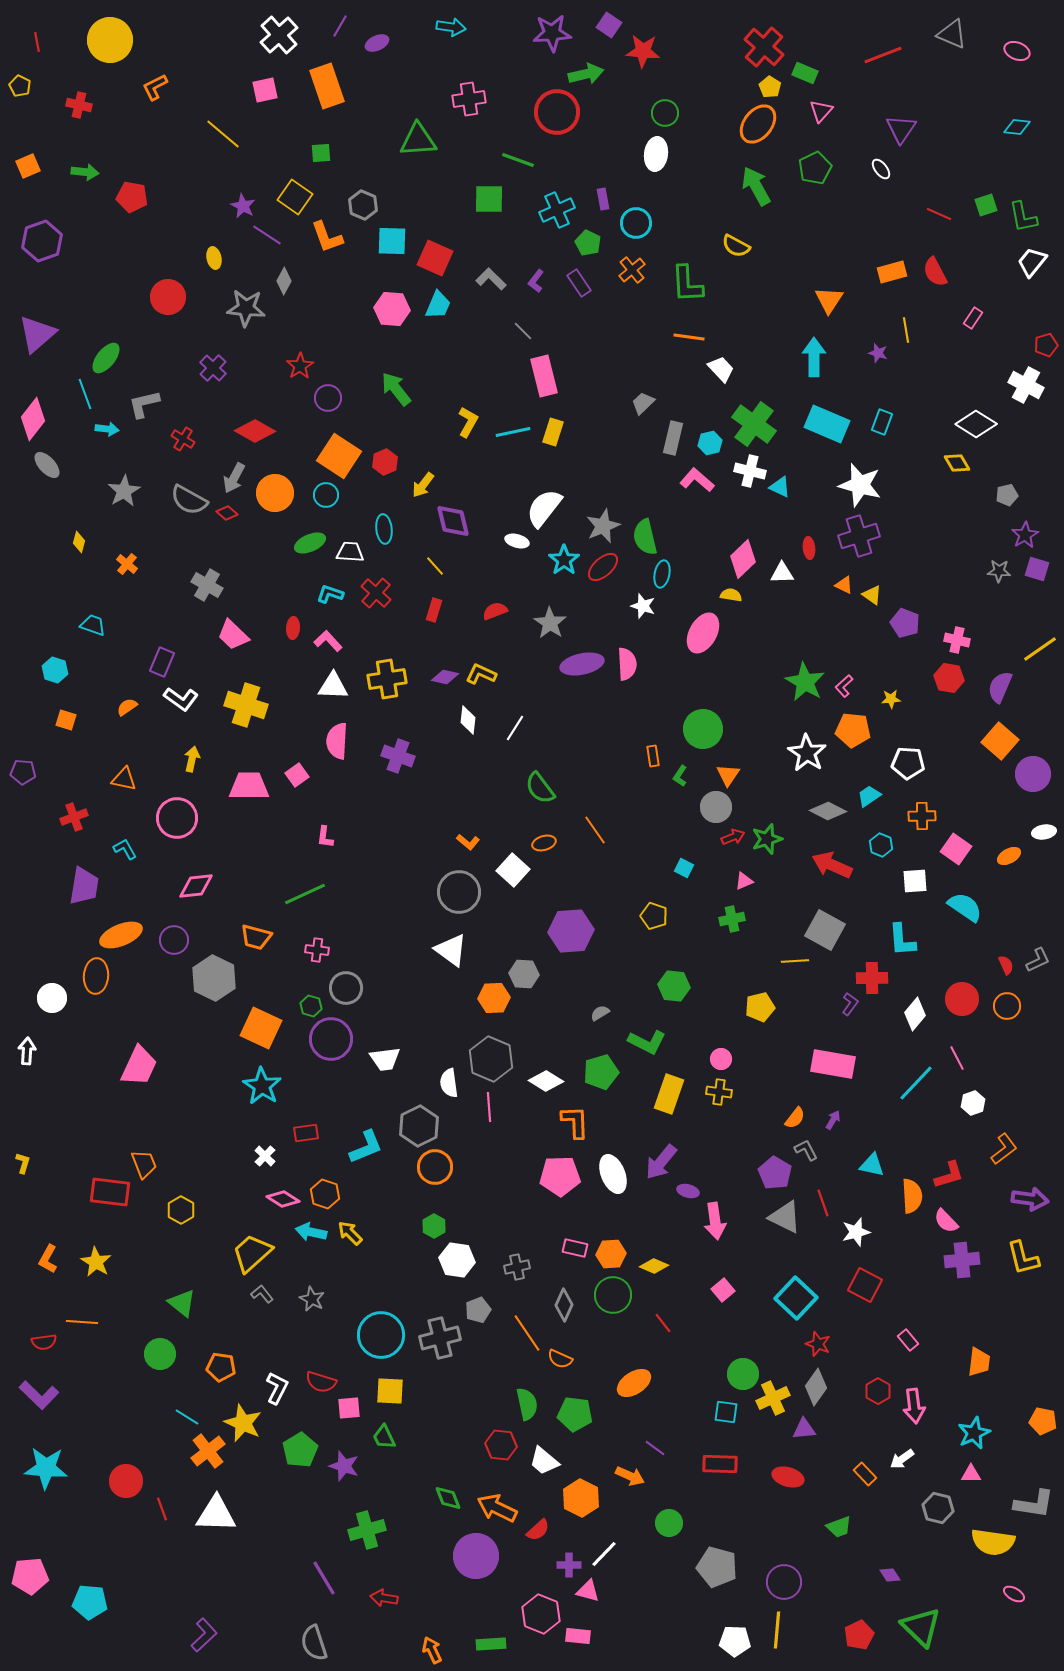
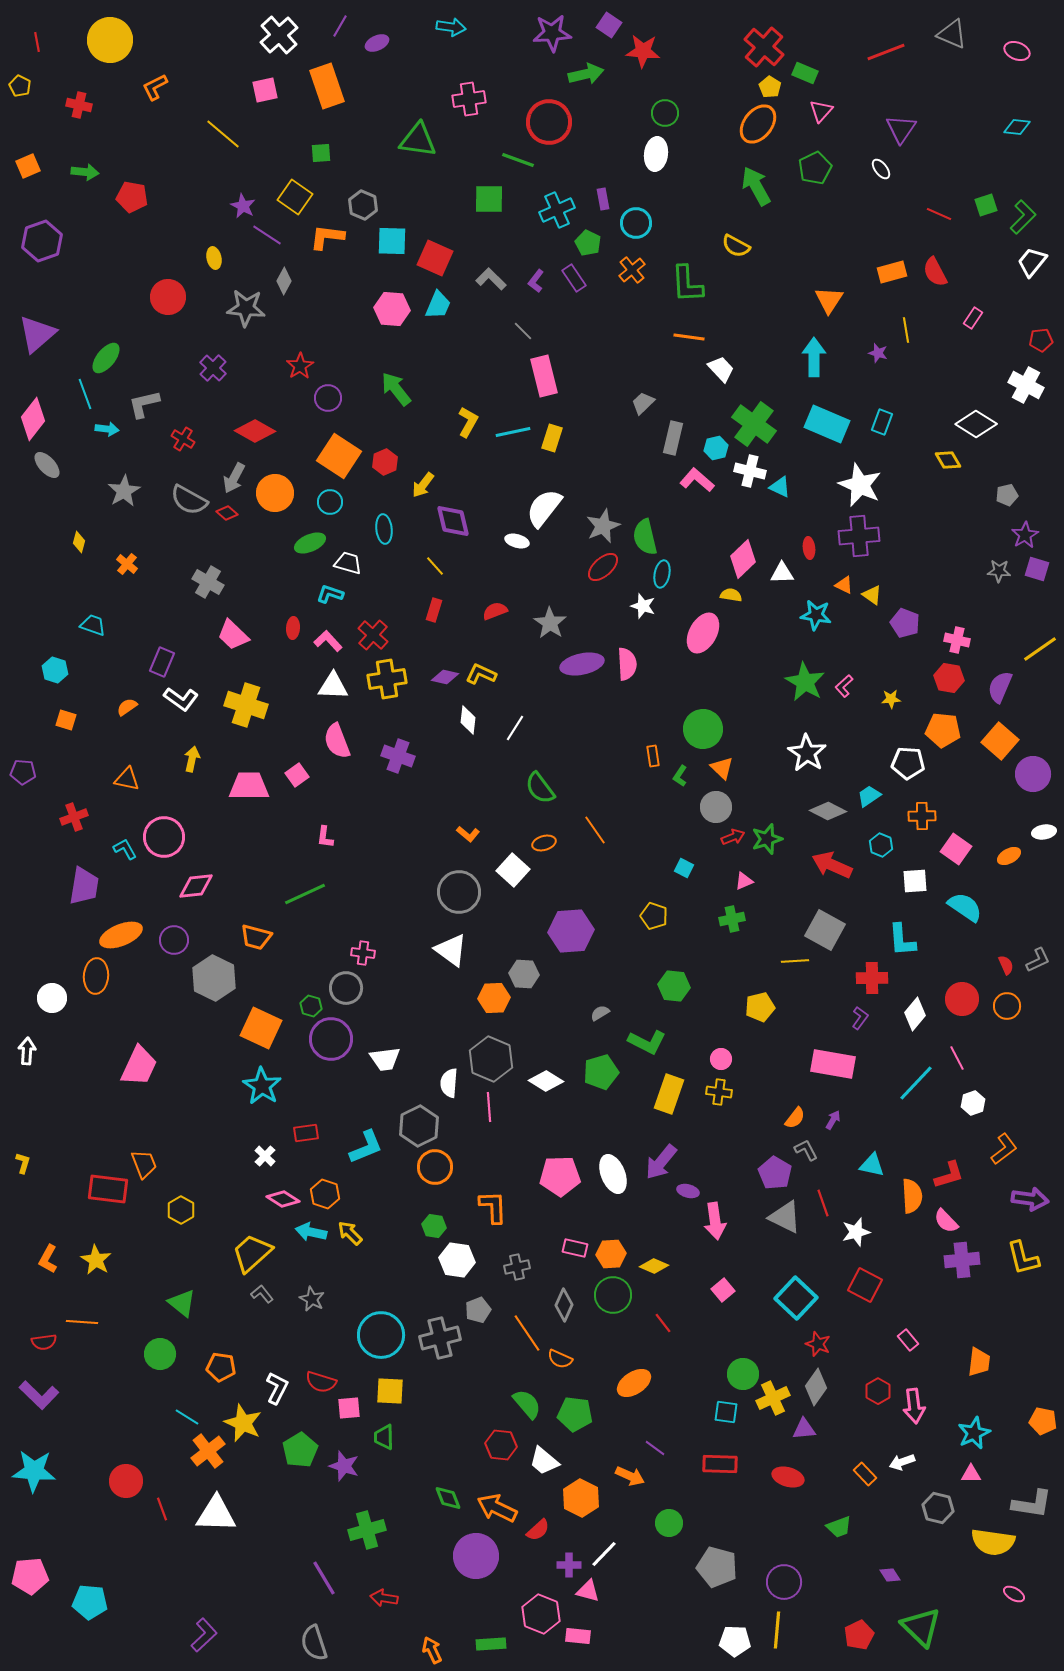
red line at (883, 55): moved 3 px right, 3 px up
red circle at (557, 112): moved 8 px left, 10 px down
green triangle at (418, 140): rotated 12 degrees clockwise
green L-shape at (1023, 217): rotated 124 degrees counterclockwise
orange L-shape at (327, 237): rotated 117 degrees clockwise
purple rectangle at (579, 283): moved 5 px left, 5 px up
red pentagon at (1046, 345): moved 5 px left, 5 px up; rotated 10 degrees clockwise
yellow rectangle at (553, 432): moved 1 px left, 6 px down
cyan hexagon at (710, 443): moved 6 px right, 5 px down
yellow diamond at (957, 463): moved 9 px left, 3 px up
white star at (860, 485): rotated 9 degrees clockwise
cyan circle at (326, 495): moved 4 px right, 7 px down
purple cross at (859, 536): rotated 12 degrees clockwise
white trapezoid at (350, 552): moved 2 px left, 11 px down; rotated 12 degrees clockwise
cyan star at (564, 560): moved 252 px right, 55 px down; rotated 28 degrees counterclockwise
gray cross at (207, 585): moved 1 px right, 3 px up
red cross at (376, 593): moved 3 px left, 42 px down
orange pentagon at (853, 730): moved 90 px right
pink semicircle at (337, 741): rotated 24 degrees counterclockwise
orange triangle at (728, 775): moved 6 px left, 7 px up; rotated 20 degrees counterclockwise
orange triangle at (124, 779): moved 3 px right
pink circle at (177, 818): moved 13 px left, 19 px down
orange L-shape at (468, 842): moved 8 px up
pink cross at (317, 950): moved 46 px right, 3 px down
purple L-shape at (850, 1004): moved 10 px right, 14 px down
white semicircle at (449, 1083): rotated 12 degrees clockwise
orange L-shape at (575, 1122): moved 82 px left, 85 px down
red rectangle at (110, 1192): moved 2 px left, 3 px up
green hexagon at (434, 1226): rotated 20 degrees counterclockwise
yellow star at (96, 1262): moved 2 px up
green semicircle at (527, 1404): rotated 28 degrees counterclockwise
green trapezoid at (384, 1437): rotated 24 degrees clockwise
white arrow at (902, 1459): moved 3 px down; rotated 15 degrees clockwise
cyan star at (46, 1468): moved 12 px left, 3 px down
gray L-shape at (1034, 1504): moved 2 px left
